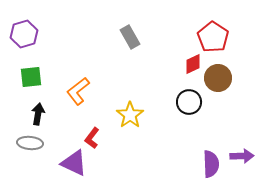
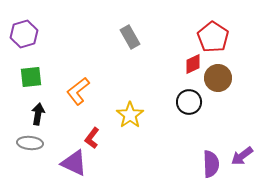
purple arrow: rotated 145 degrees clockwise
